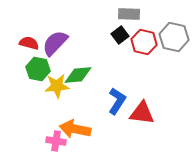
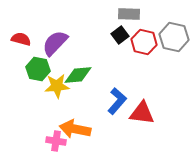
red semicircle: moved 8 px left, 4 px up
blue L-shape: rotated 8 degrees clockwise
